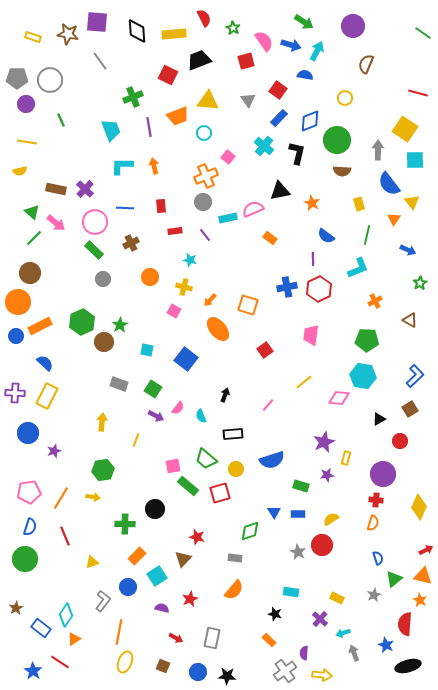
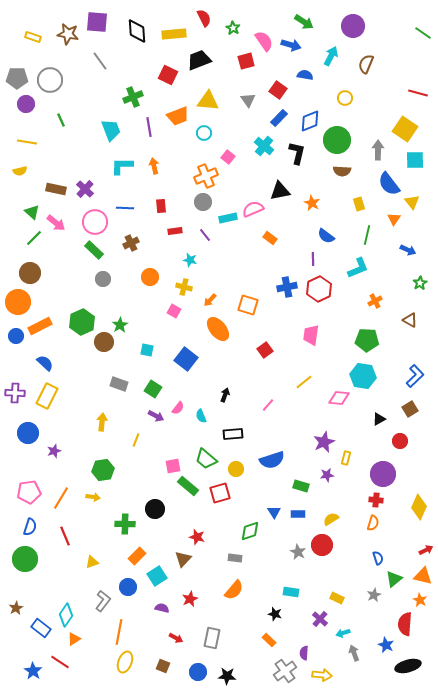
cyan arrow at (317, 51): moved 14 px right, 5 px down
